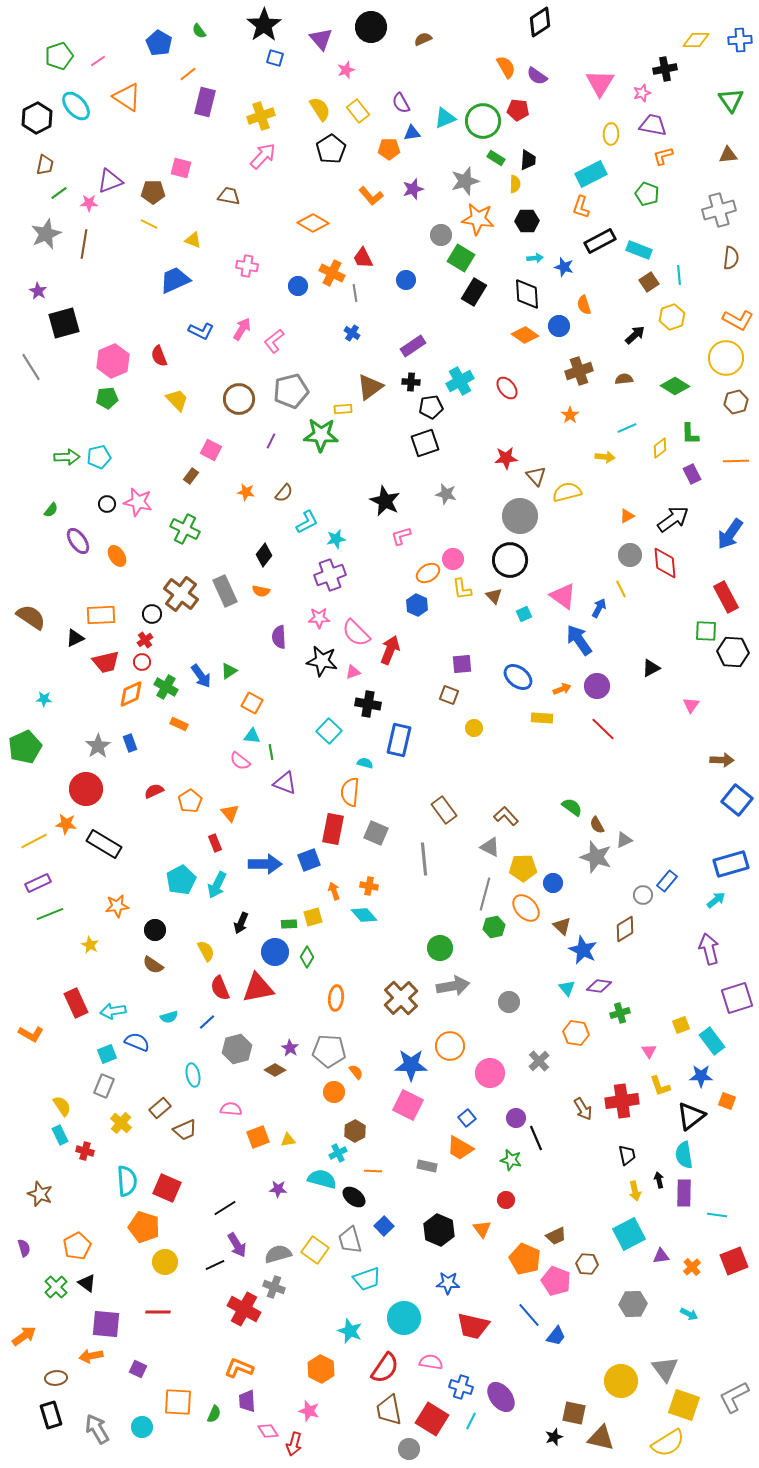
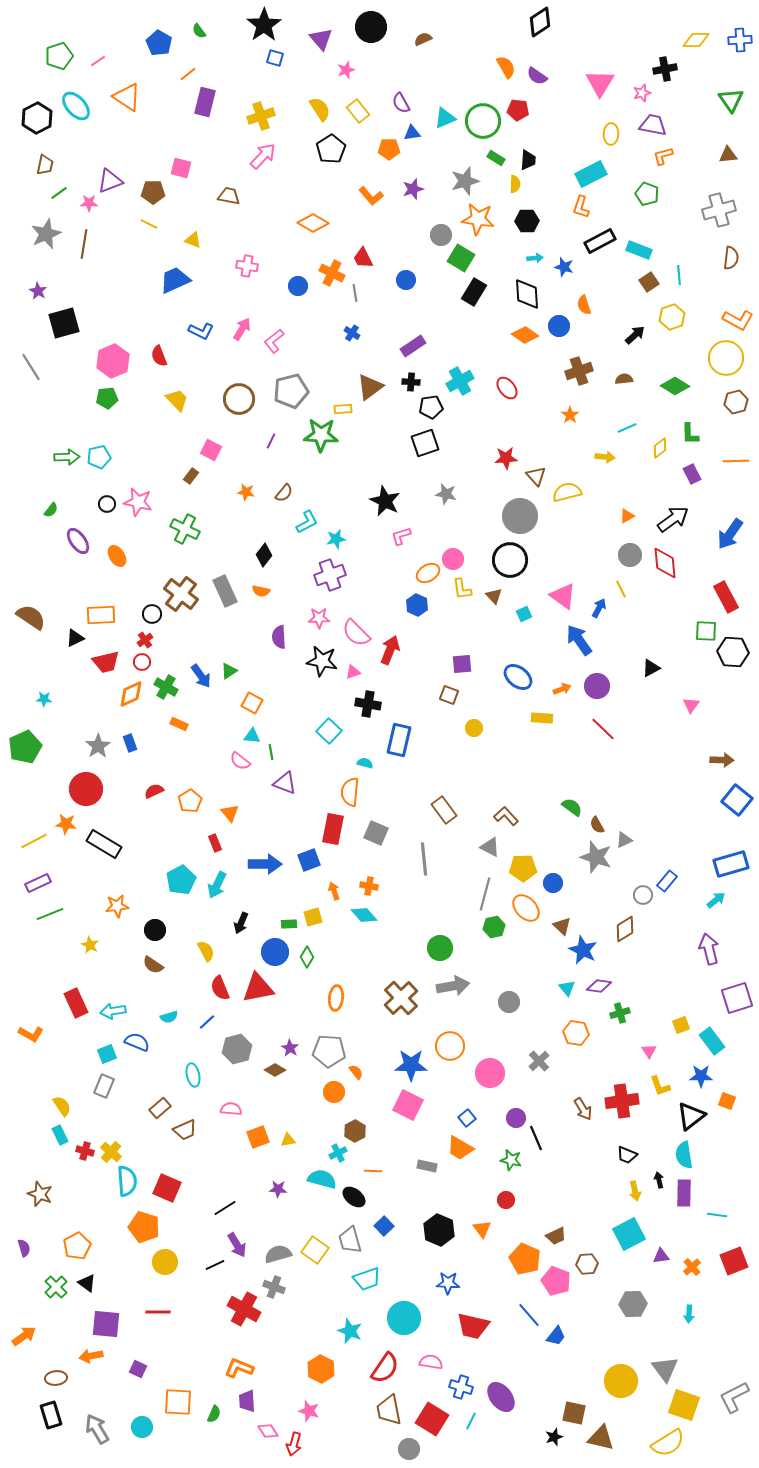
yellow cross at (121, 1123): moved 10 px left, 29 px down
black trapezoid at (627, 1155): rotated 125 degrees clockwise
brown hexagon at (587, 1264): rotated 10 degrees counterclockwise
cyan arrow at (689, 1314): rotated 66 degrees clockwise
